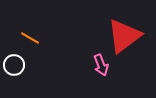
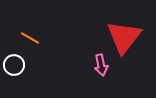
red triangle: moved 1 px down; rotated 15 degrees counterclockwise
pink arrow: rotated 10 degrees clockwise
